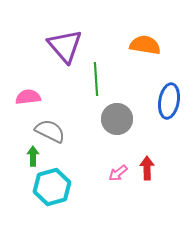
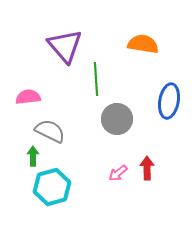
orange semicircle: moved 2 px left, 1 px up
